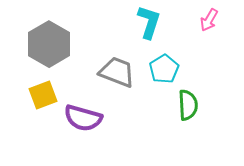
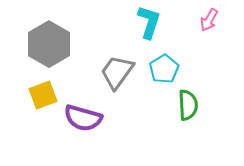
gray trapezoid: rotated 75 degrees counterclockwise
